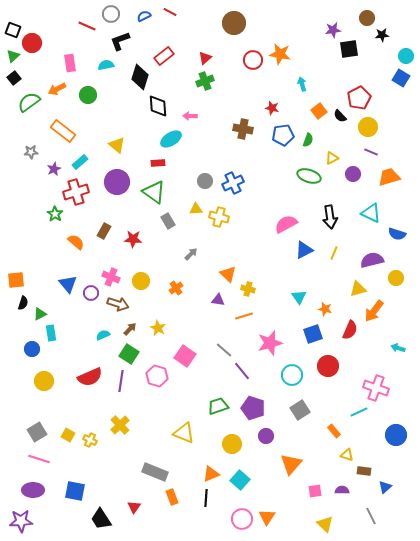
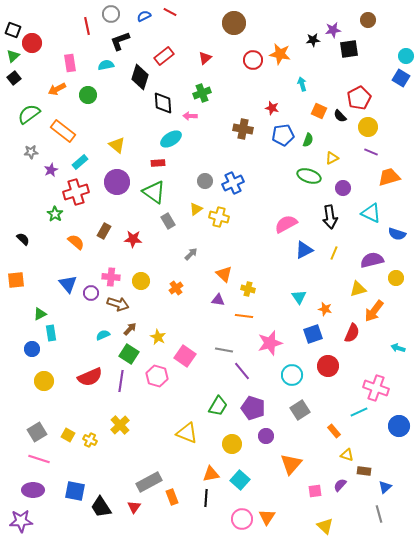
brown circle at (367, 18): moved 1 px right, 2 px down
red line at (87, 26): rotated 54 degrees clockwise
black star at (382, 35): moved 69 px left, 5 px down
green cross at (205, 81): moved 3 px left, 12 px down
green semicircle at (29, 102): moved 12 px down
black diamond at (158, 106): moved 5 px right, 3 px up
orange square at (319, 111): rotated 28 degrees counterclockwise
purple star at (54, 169): moved 3 px left, 1 px down
purple circle at (353, 174): moved 10 px left, 14 px down
yellow triangle at (196, 209): rotated 32 degrees counterclockwise
orange triangle at (228, 274): moved 4 px left
pink cross at (111, 277): rotated 18 degrees counterclockwise
black semicircle at (23, 303): moved 64 px up; rotated 64 degrees counterclockwise
orange line at (244, 316): rotated 24 degrees clockwise
yellow star at (158, 328): moved 9 px down
red semicircle at (350, 330): moved 2 px right, 3 px down
gray line at (224, 350): rotated 30 degrees counterclockwise
green trapezoid at (218, 406): rotated 140 degrees clockwise
yellow triangle at (184, 433): moved 3 px right
blue circle at (396, 435): moved 3 px right, 9 px up
gray rectangle at (155, 472): moved 6 px left, 10 px down; rotated 50 degrees counterclockwise
orange triangle at (211, 474): rotated 12 degrees clockwise
purple semicircle at (342, 490): moved 2 px left, 5 px up; rotated 48 degrees counterclockwise
gray line at (371, 516): moved 8 px right, 2 px up; rotated 12 degrees clockwise
black trapezoid at (101, 519): moved 12 px up
yellow triangle at (325, 524): moved 2 px down
